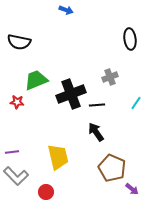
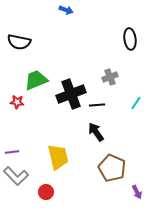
purple arrow: moved 5 px right, 3 px down; rotated 24 degrees clockwise
